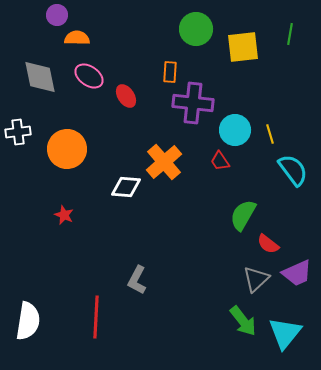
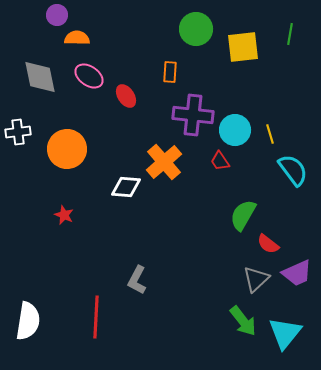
purple cross: moved 12 px down
